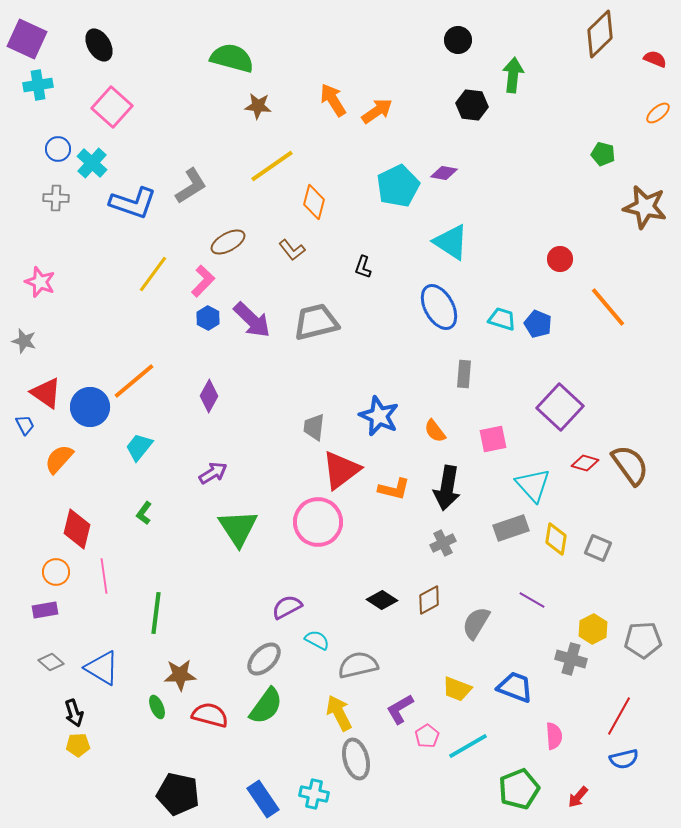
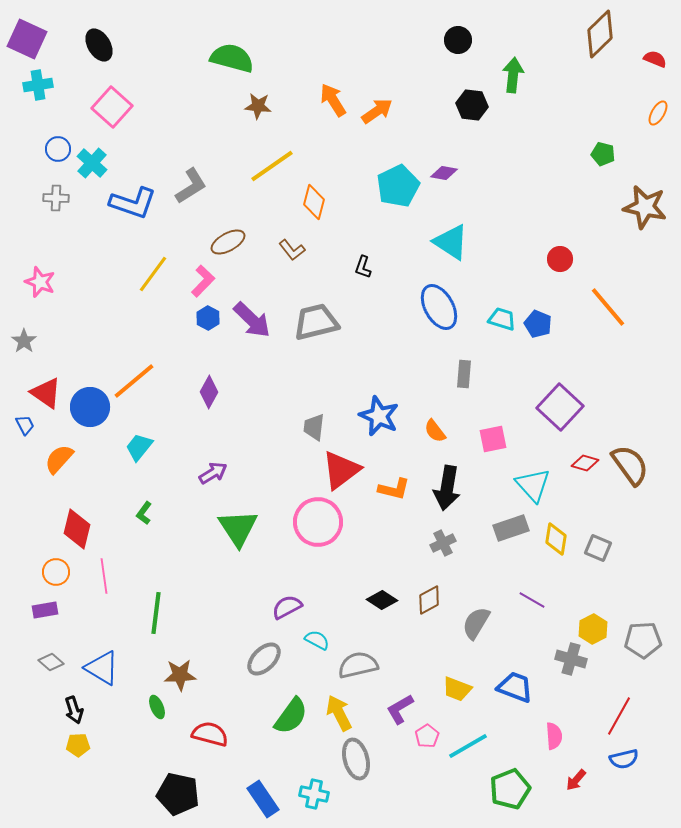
orange ellipse at (658, 113): rotated 20 degrees counterclockwise
gray star at (24, 341): rotated 20 degrees clockwise
purple diamond at (209, 396): moved 4 px up
green semicircle at (266, 706): moved 25 px right, 10 px down
black arrow at (74, 713): moved 3 px up
red semicircle at (210, 715): moved 19 px down
green pentagon at (519, 789): moved 9 px left
red arrow at (578, 797): moved 2 px left, 17 px up
